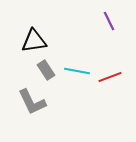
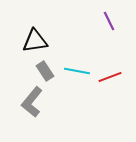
black triangle: moved 1 px right
gray rectangle: moved 1 px left, 1 px down
gray L-shape: rotated 64 degrees clockwise
